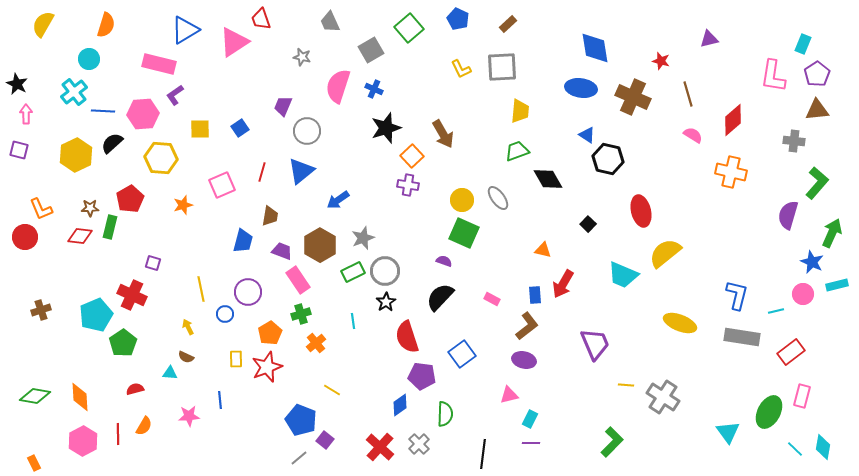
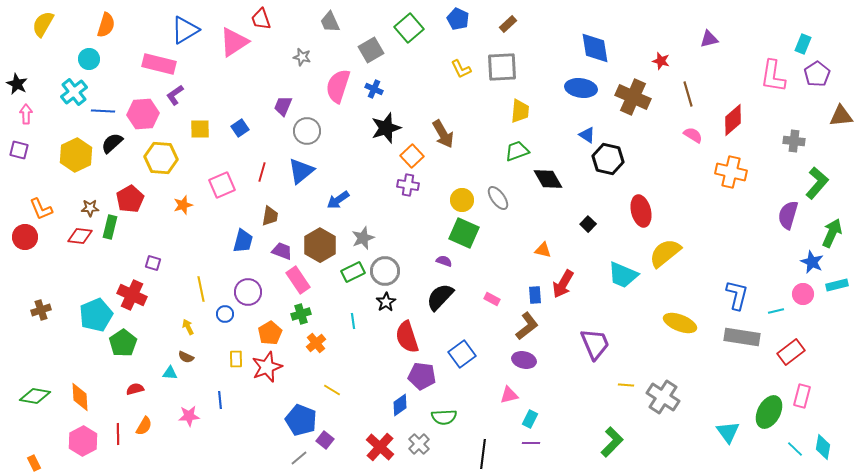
brown triangle at (817, 110): moved 24 px right, 6 px down
green semicircle at (445, 414): moved 1 px left, 3 px down; rotated 85 degrees clockwise
